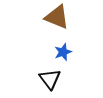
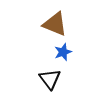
brown triangle: moved 2 px left, 7 px down
